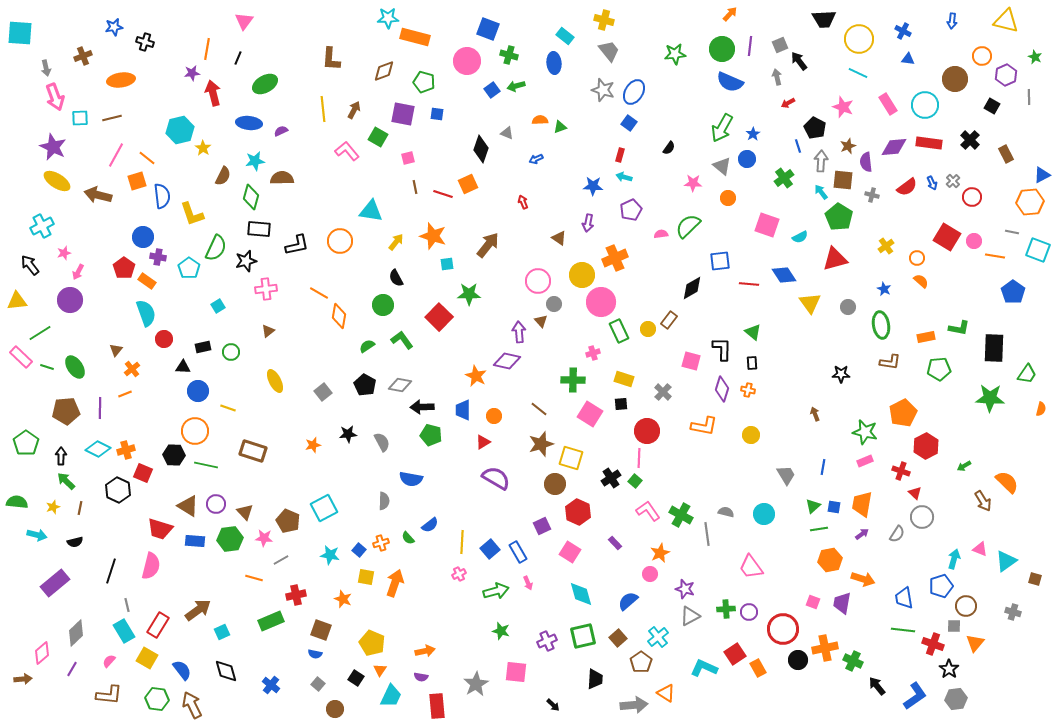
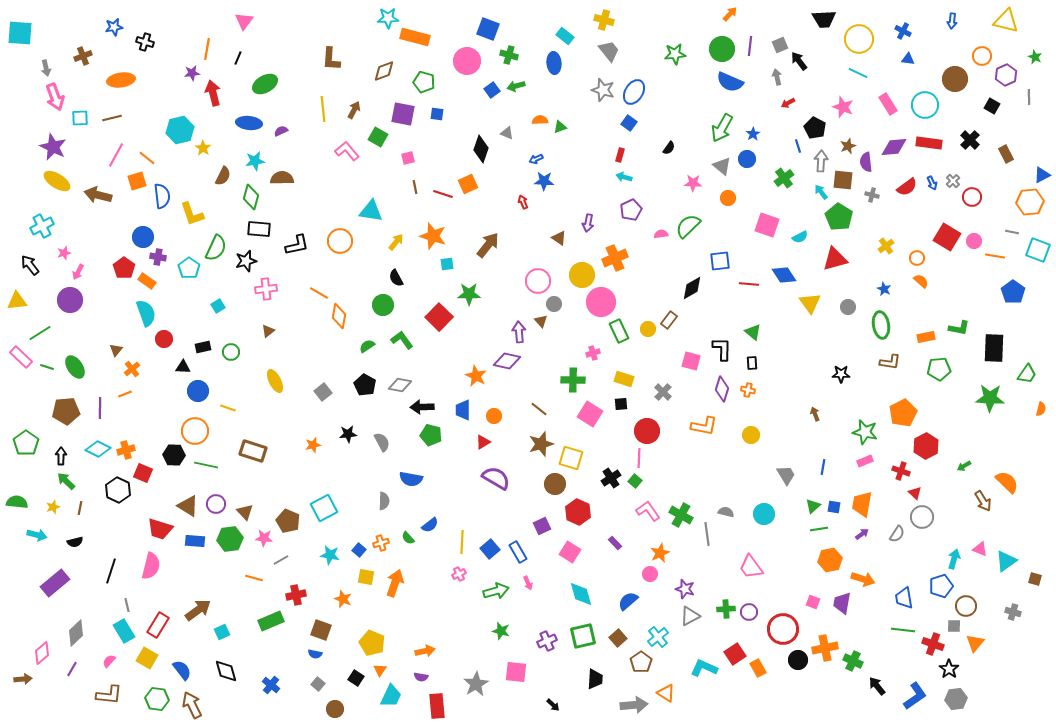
blue star at (593, 186): moved 49 px left, 5 px up
